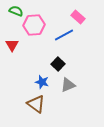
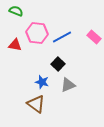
pink rectangle: moved 16 px right, 20 px down
pink hexagon: moved 3 px right, 8 px down; rotated 10 degrees clockwise
blue line: moved 2 px left, 2 px down
red triangle: moved 3 px right; rotated 48 degrees counterclockwise
